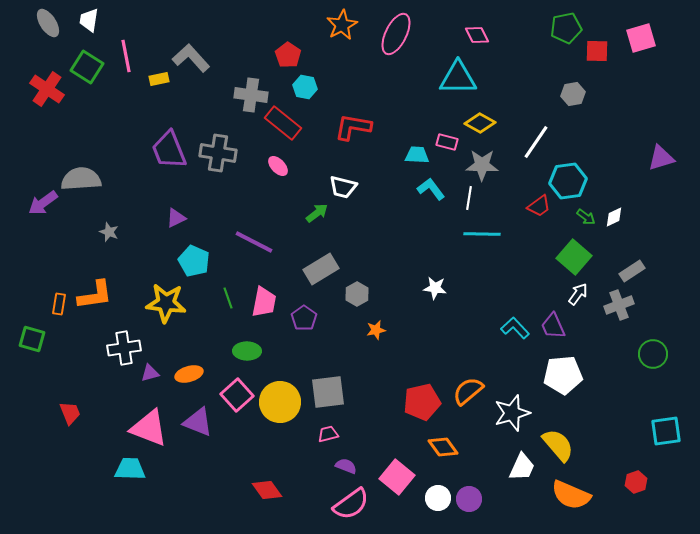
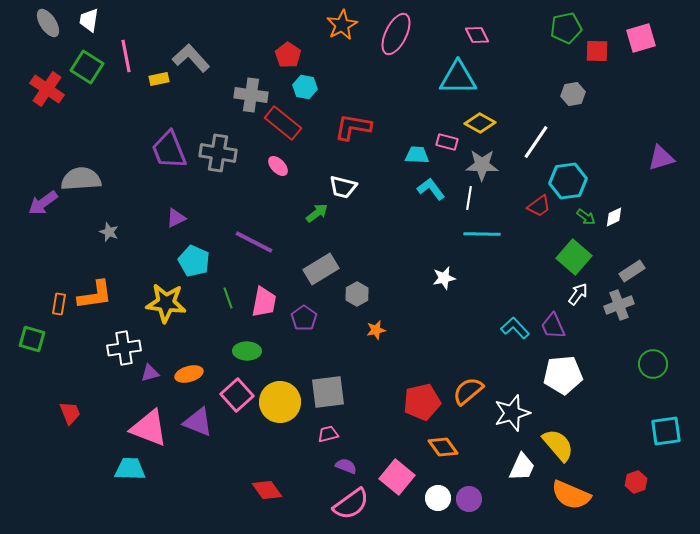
white star at (435, 288): moved 9 px right, 10 px up; rotated 20 degrees counterclockwise
green circle at (653, 354): moved 10 px down
